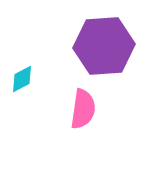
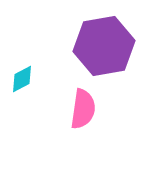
purple hexagon: rotated 6 degrees counterclockwise
